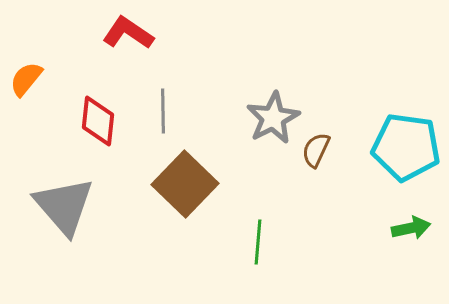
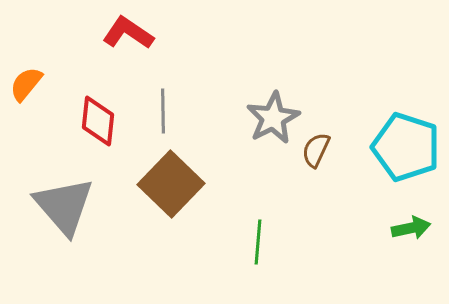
orange semicircle: moved 5 px down
cyan pentagon: rotated 10 degrees clockwise
brown square: moved 14 px left
